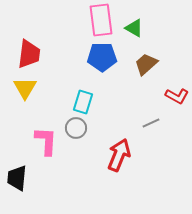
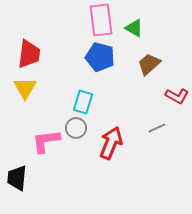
blue pentagon: moved 2 px left; rotated 16 degrees clockwise
brown trapezoid: moved 3 px right
gray line: moved 6 px right, 5 px down
pink L-shape: rotated 100 degrees counterclockwise
red arrow: moved 8 px left, 12 px up
